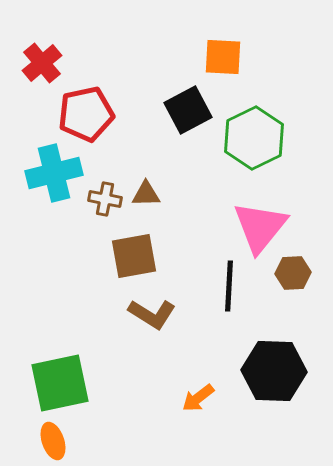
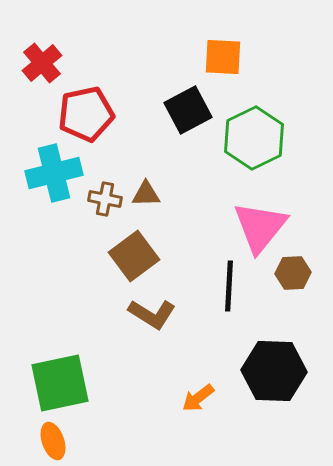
brown square: rotated 27 degrees counterclockwise
